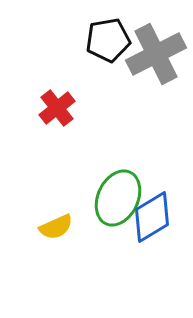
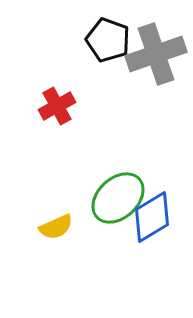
black pentagon: rotated 30 degrees clockwise
gray cross: rotated 8 degrees clockwise
red cross: moved 2 px up; rotated 9 degrees clockwise
green ellipse: rotated 22 degrees clockwise
